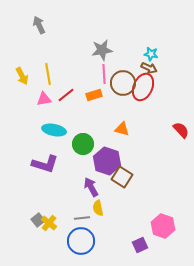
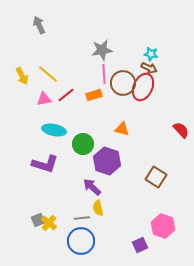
yellow line: rotated 40 degrees counterclockwise
brown square: moved 34 px right
purple arrow: moved 1 px right; rotated 18 degrees counterclockwise
gray square: rotated 16 degrees clockwise
